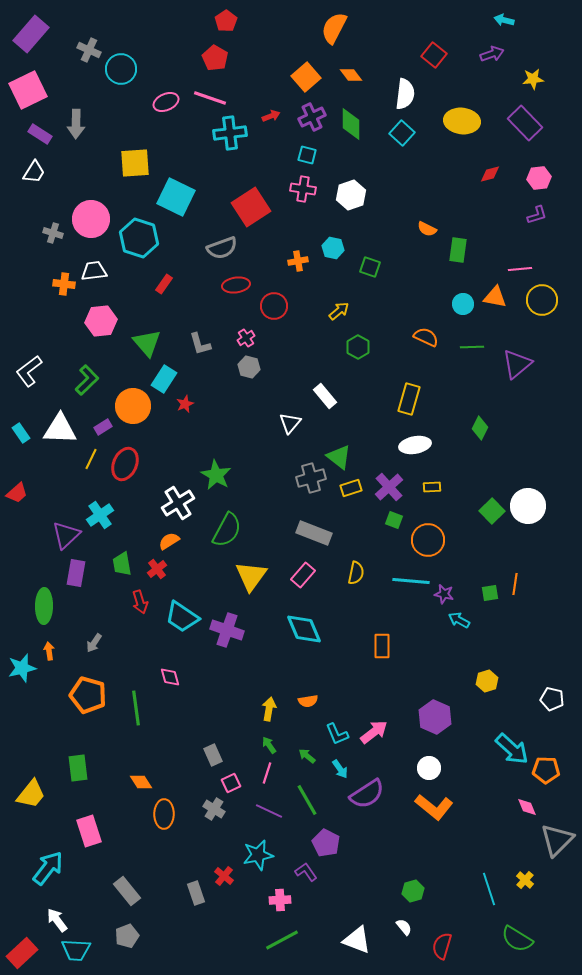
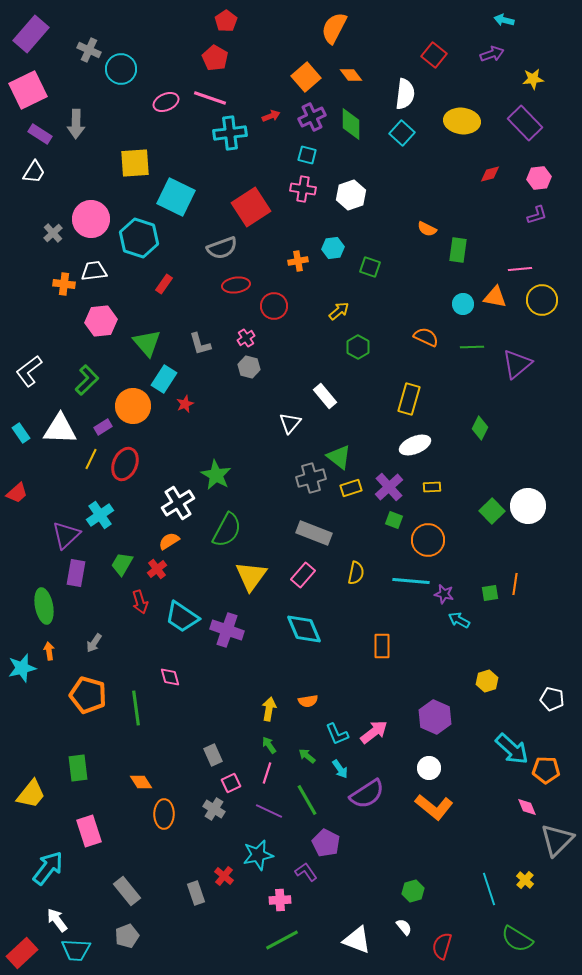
gray cross at (53, 233): rotated 30 degrees clockwise
cyan hexagon at (333, 248): rotated 20 degrees counterclockwise
white ellipse at (415, 445): rotated 12 degrees counterclockwise
green trapezoid at (122, 564): rotated 40 degrees clockwise
green ellipse at (44, 606): rotated 12 degrees counterclockwise
